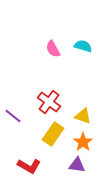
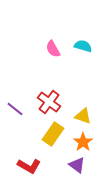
purple line: moved 2 px right, 7 px up
purple triangle: rotated 30 degrees clockwise
